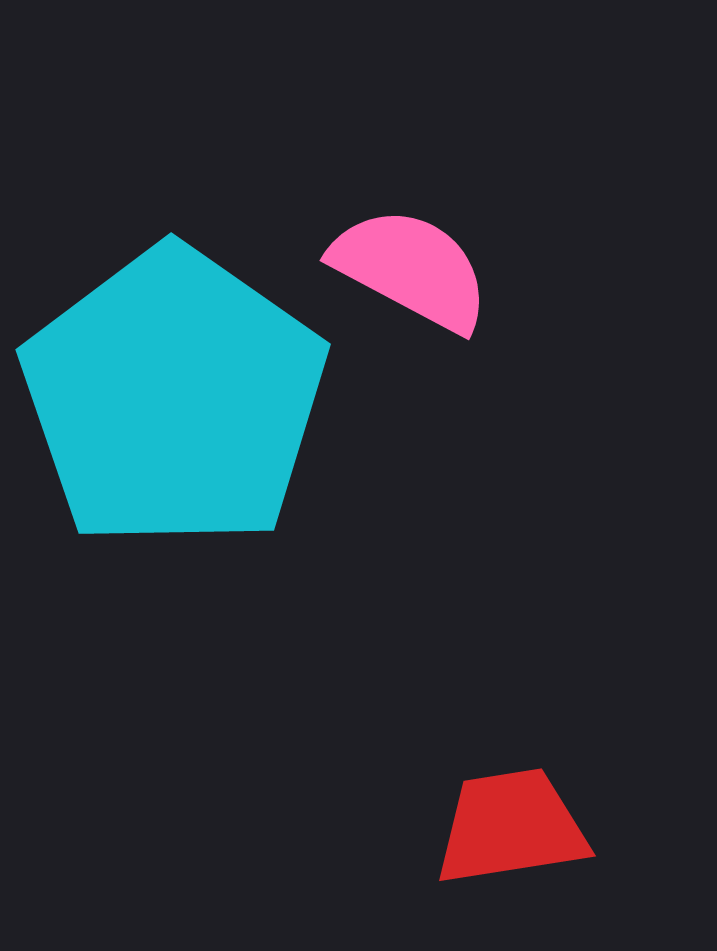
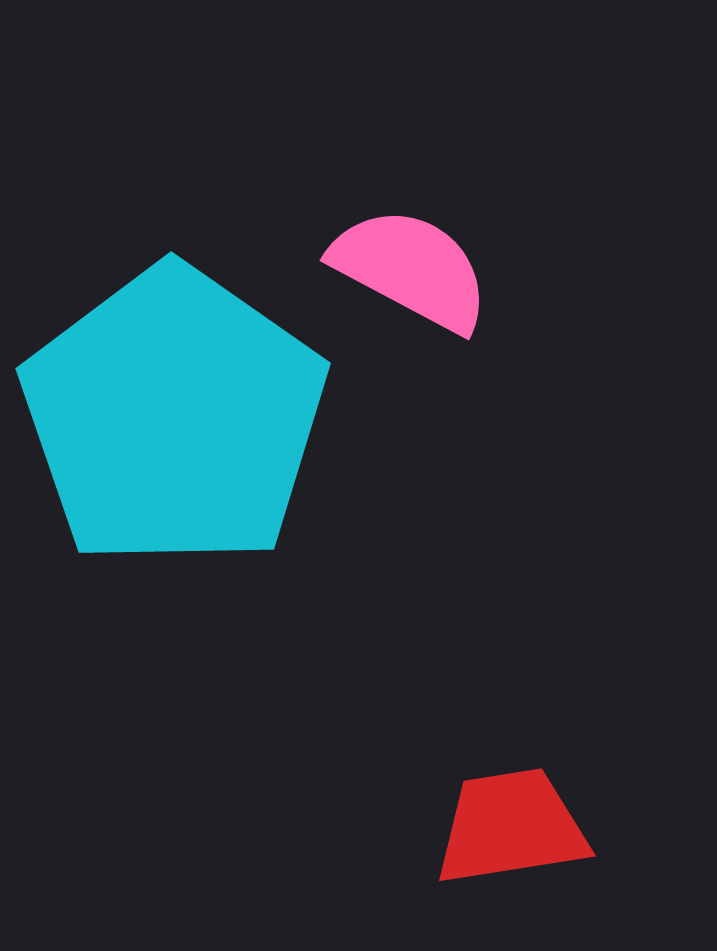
cyan pentagon: moved 19 px down
